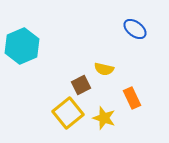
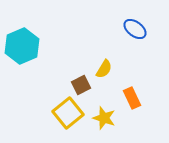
yellow semicircle: rotated 72 degrees counterclockwise
